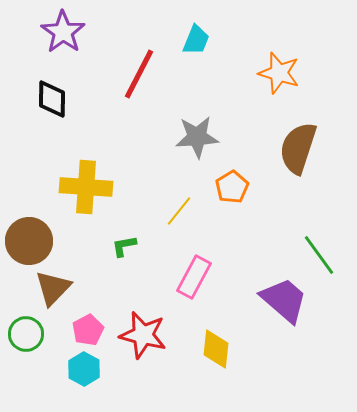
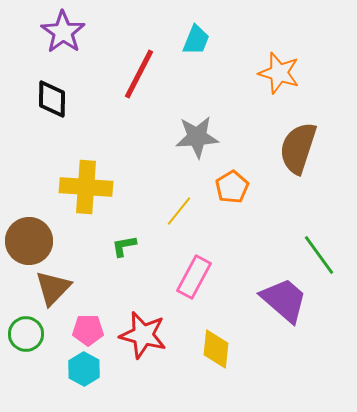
pink pentagon: rotated 28 degrees clockwise
